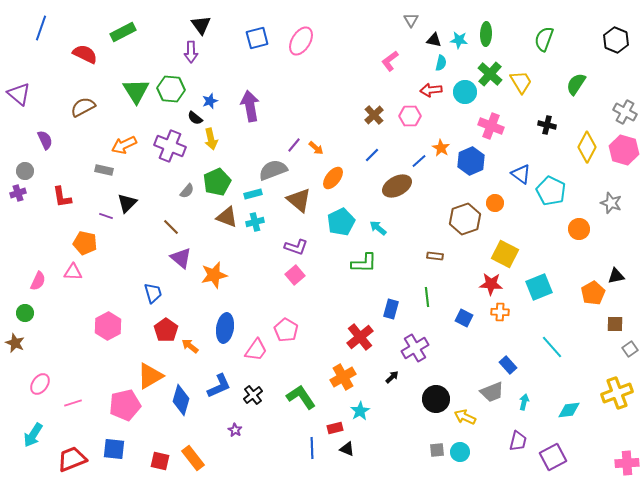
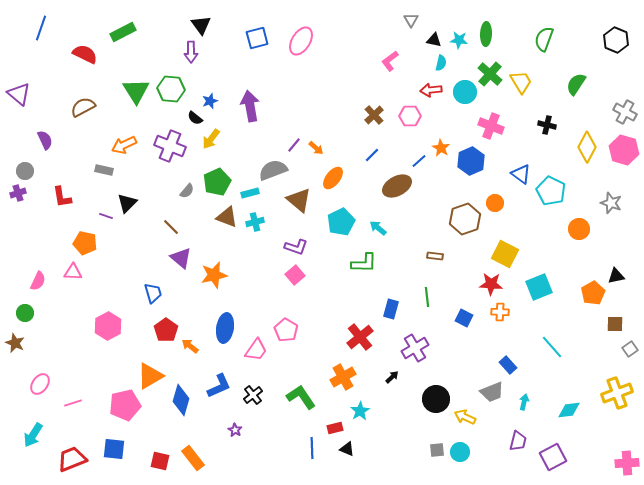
yellow arrow at (211, 139): rotated 50 degrees clockwise
cyan rectangle at (253, 194): moved 3 px left, 1 px up
